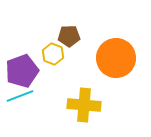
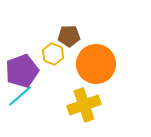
orange circle: moved 20 px left, 6 px down
cyan line: rotated 20 degrees counterclockwise
yellow cross: rotated 24 degrees counterclockwise
